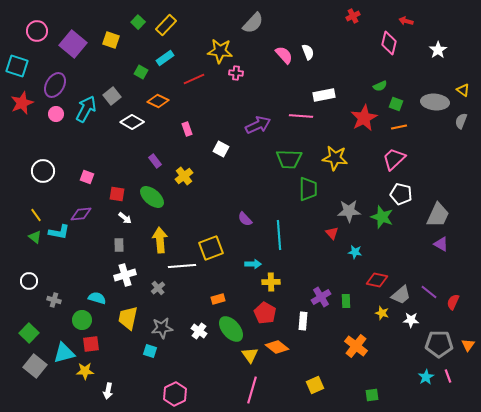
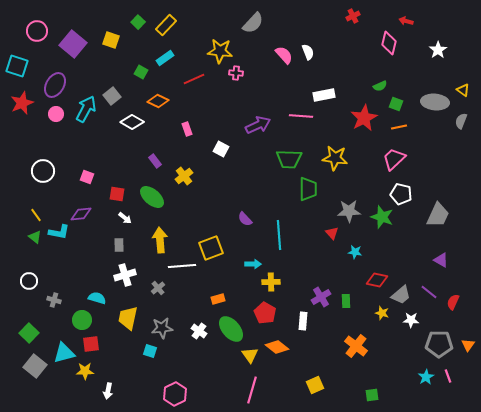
purple triangle at (441, 244): moved 16 px down
